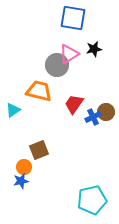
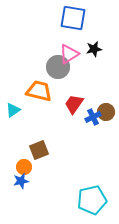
gray circle: moved 1 px right, 2 px down
